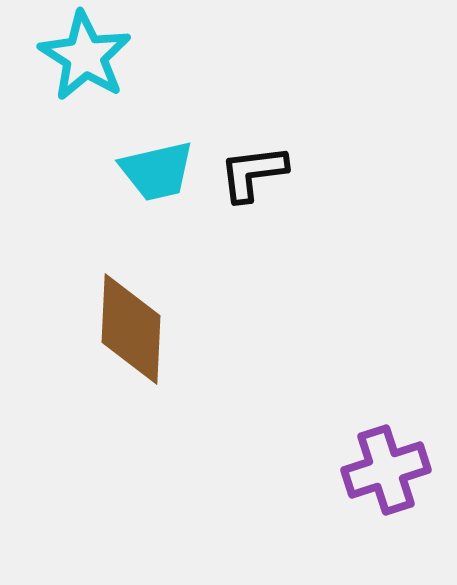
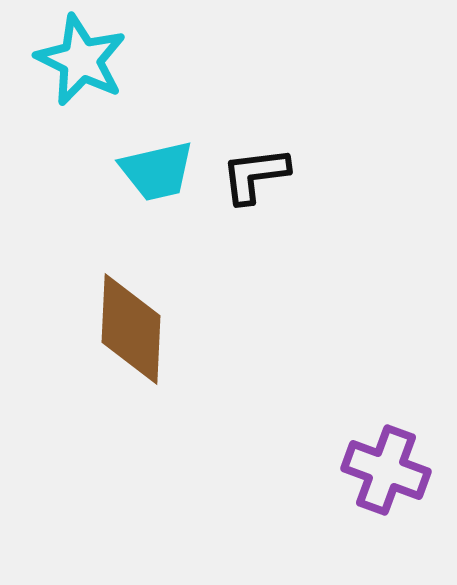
cyan star: moved 4 px left, 4 px down; rotated 6 degrees counterclockwise
black L-shape: moved 2 px right, 2 px down
purple cross: rotated 38 degrees clockwise
